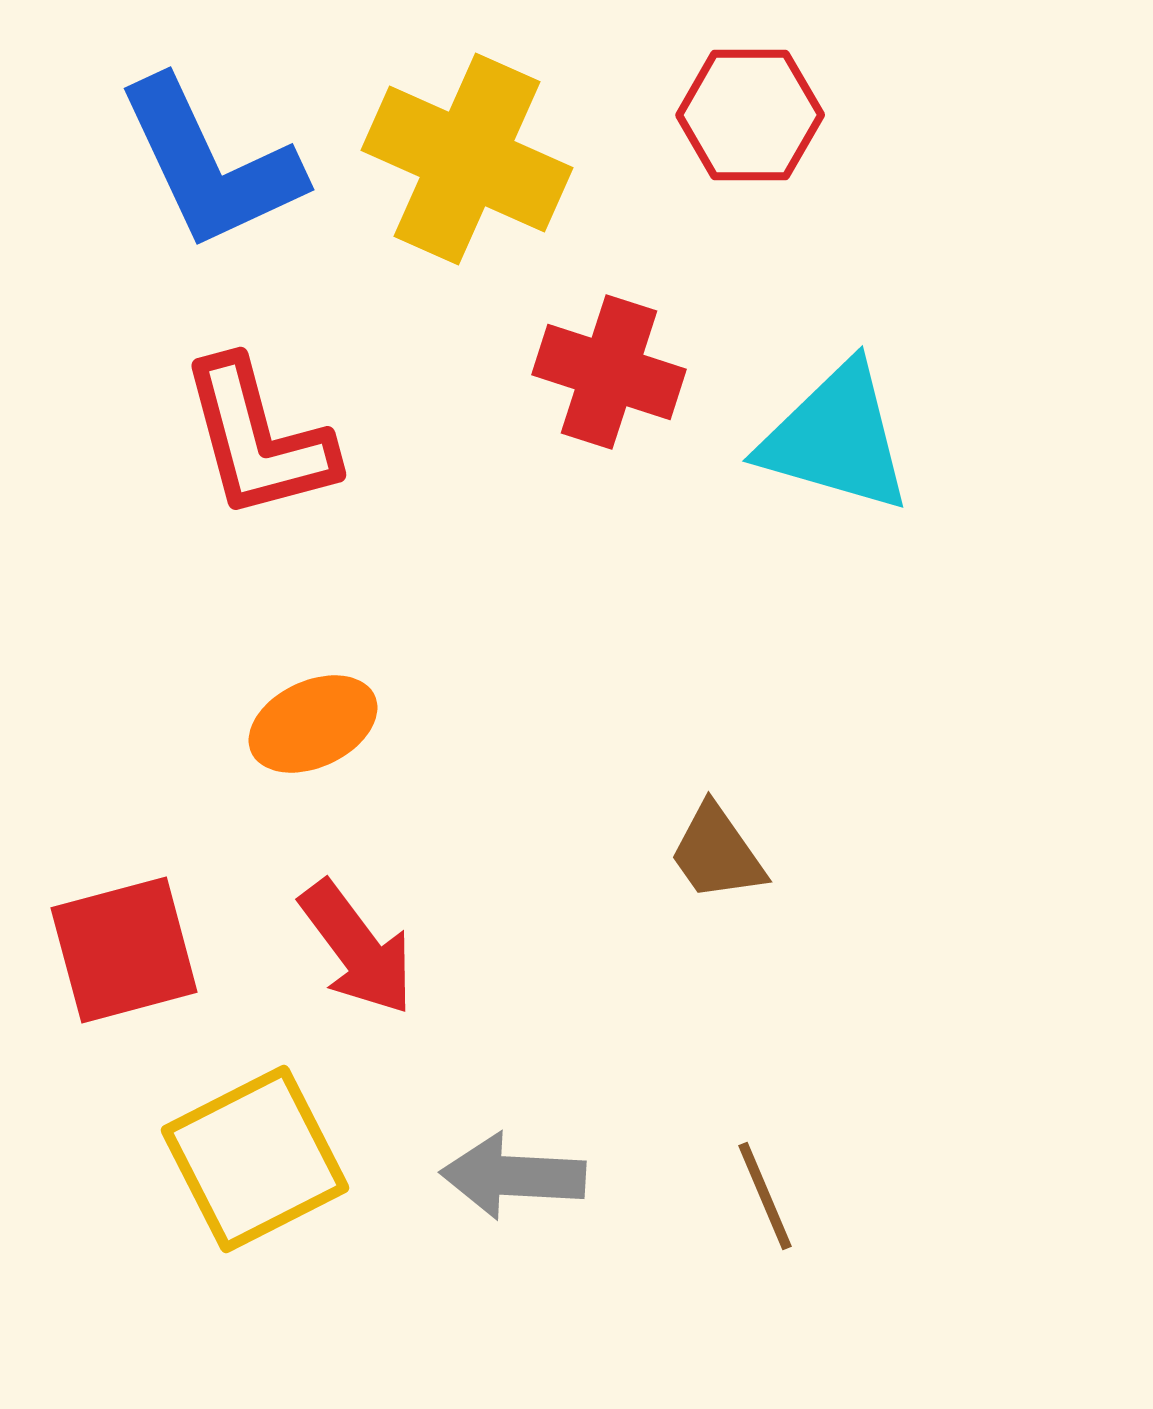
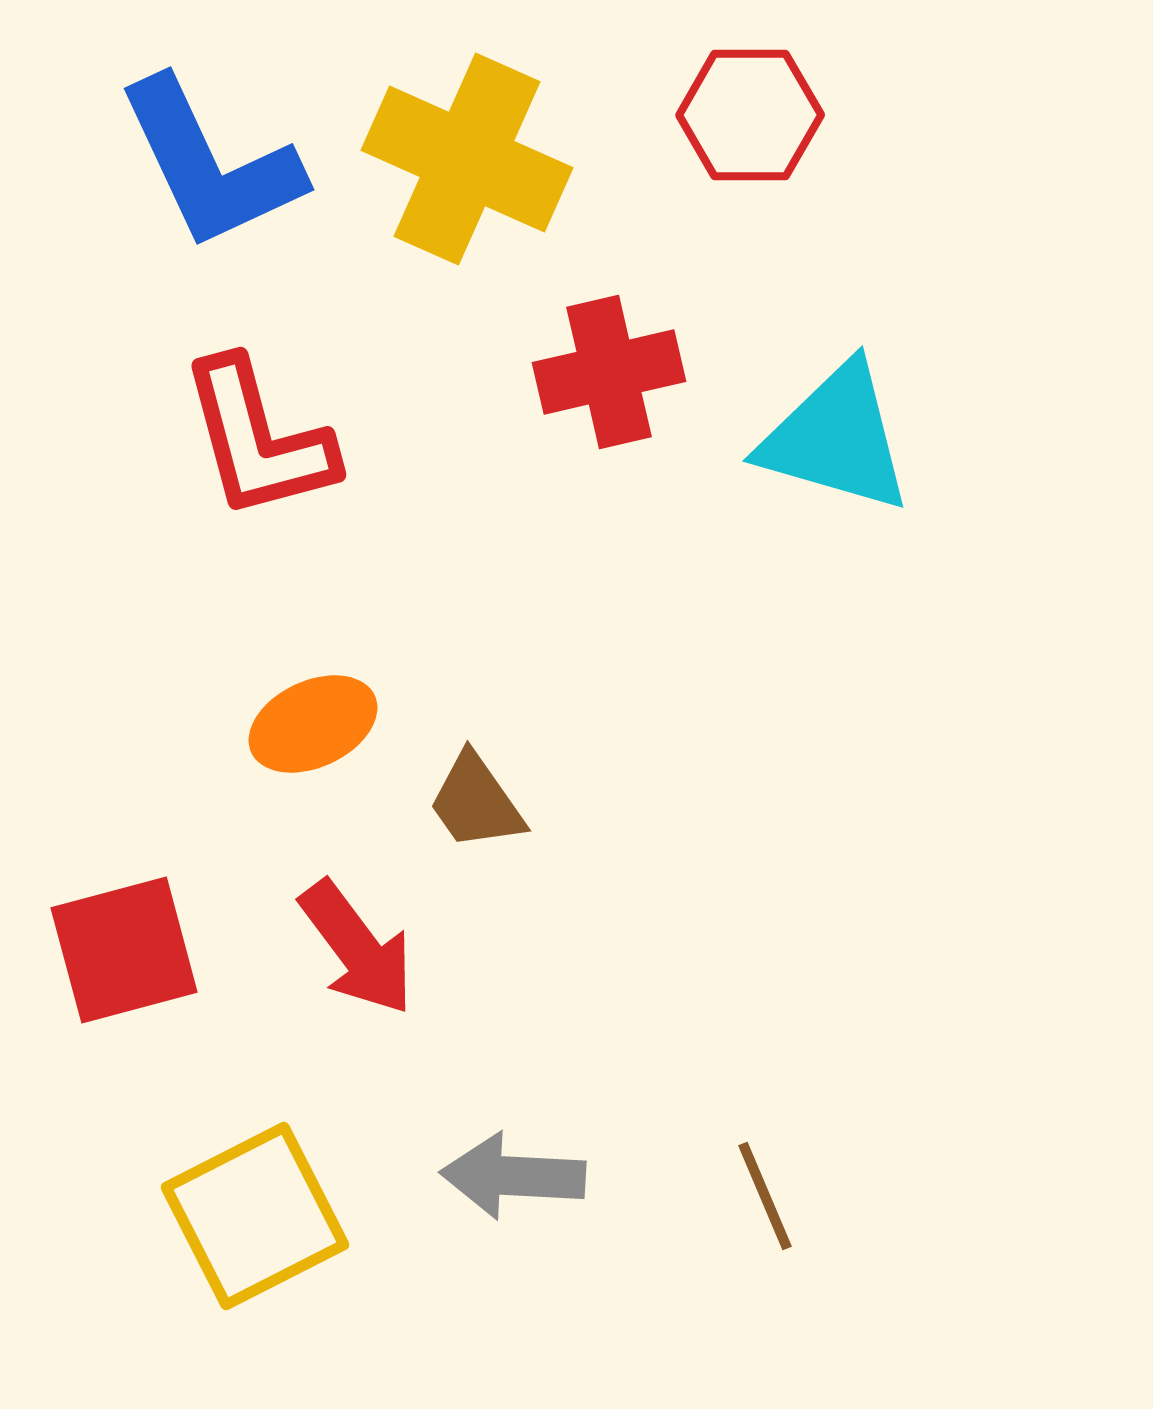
red cross: rotated 31 degrees counterclockwise
brown trapezoid: moved 241 px left, 51 px up
yellow square: moved 57 px down
